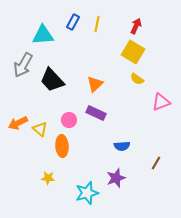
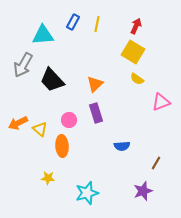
purple rectangle: rotated 48 degrees clockwise
purple star: moved 27 px right, 13 px down
